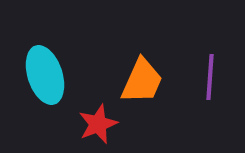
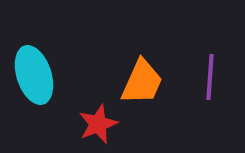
cyan ellipse: moved 11 px left
orange trapezoid: moved 1 px down
